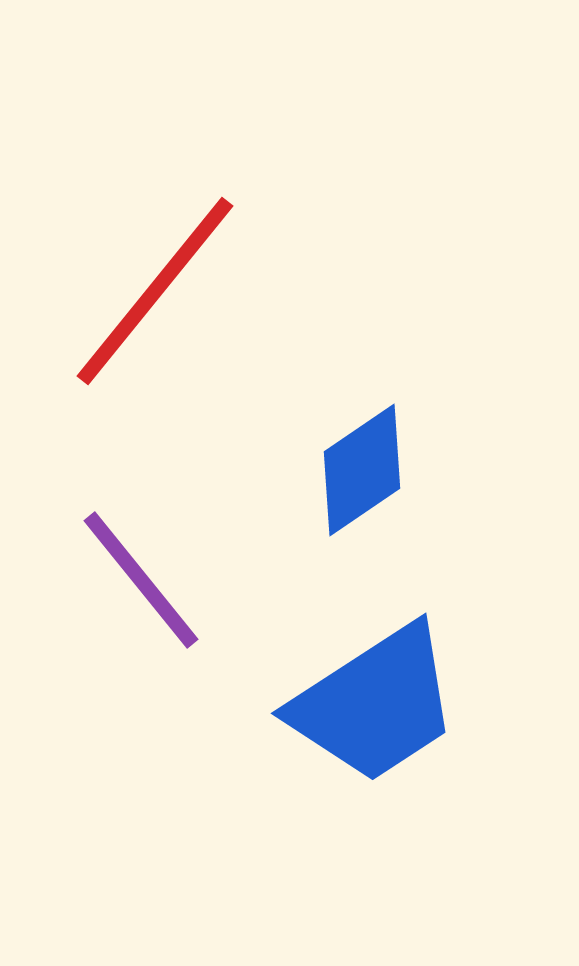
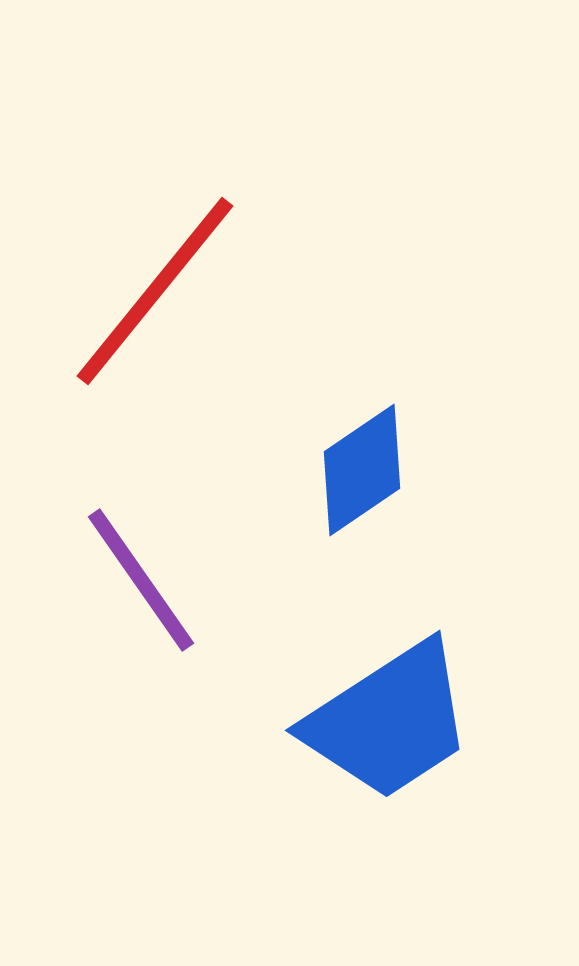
purple line: rotated 4 degrees clockwise
blue trapezoid: moved 14 px right, 17 px down
